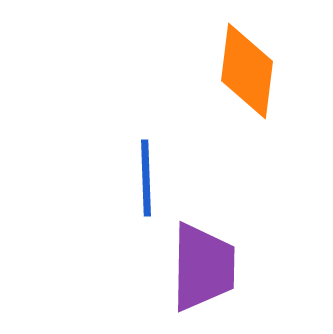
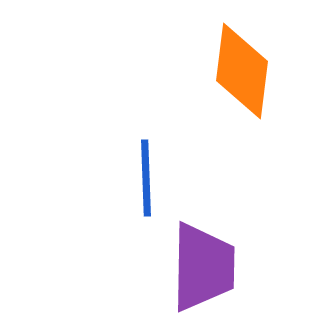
orange diamond: moved 5 px left
